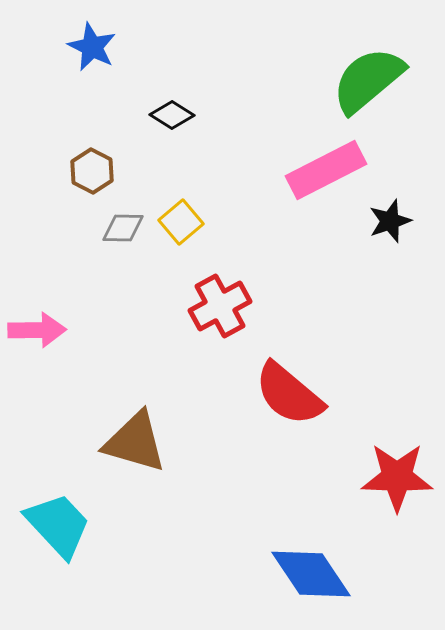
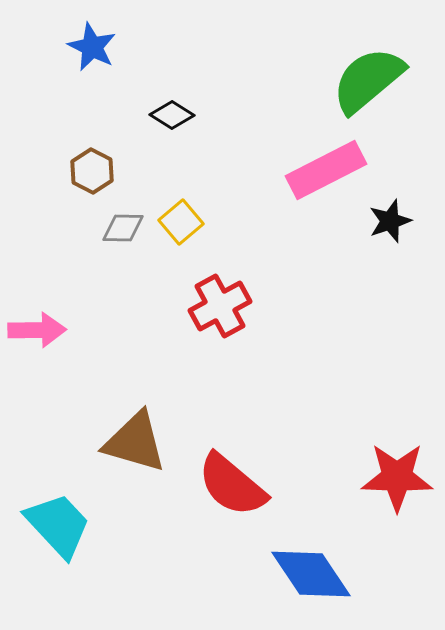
red semicircle: moved 57 px left, 91 px down
